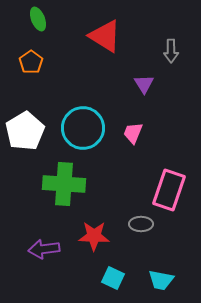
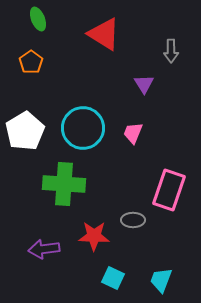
red triangle: moved 1 px left, 2 px up
gray ellipse: moved 8 px left, 4 px up
cyan trapezoid: rotated 100 degrees clockwise
